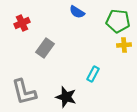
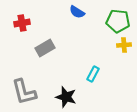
red cross: rotated 14 degrees clockwise
gray rectangle: rotated 24 degrees clockwise
